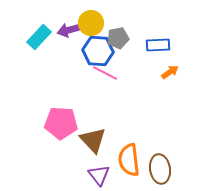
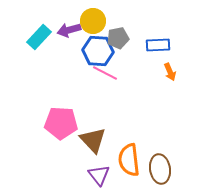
yellow circle: moved 2 px right, 2 px up
orange arrow: rotated 102 degrees clockwise
